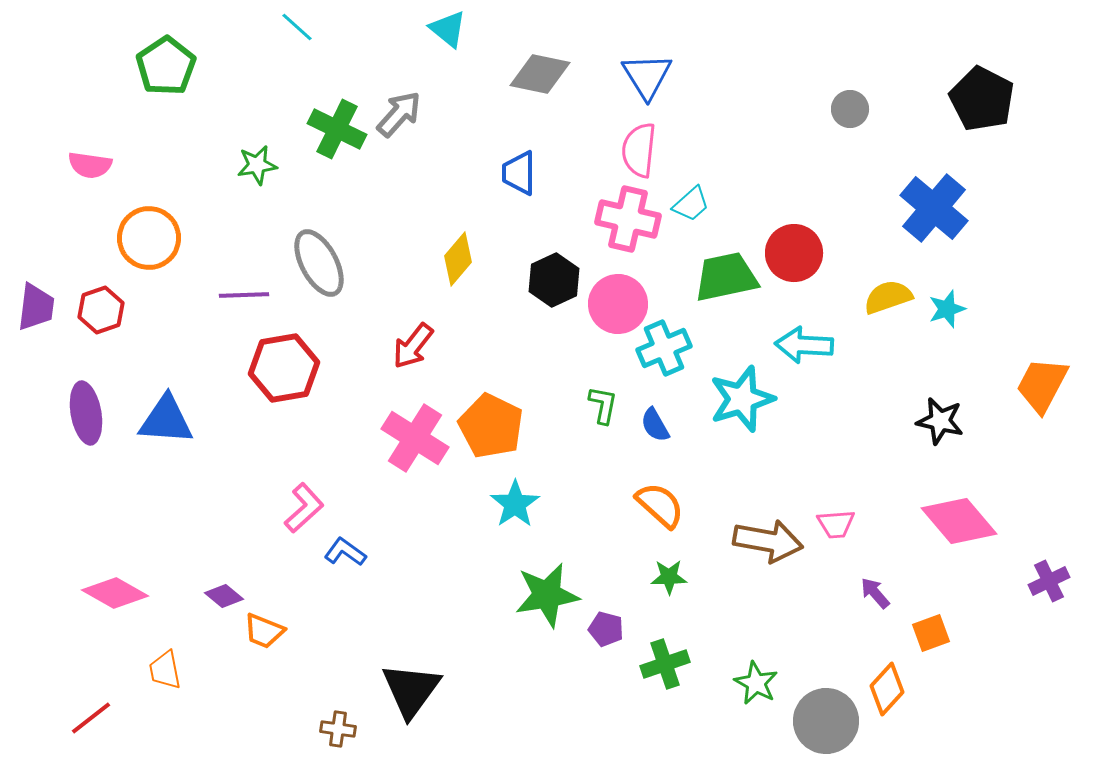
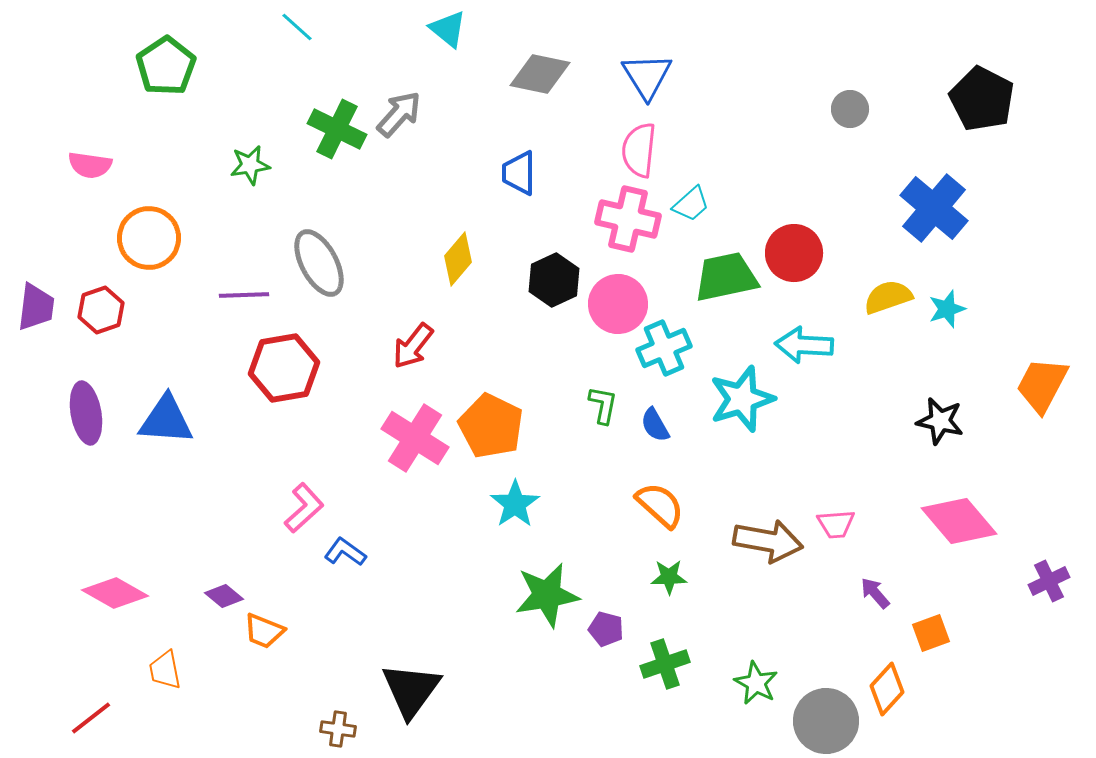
green star at (257, 165): moved 7 px left
